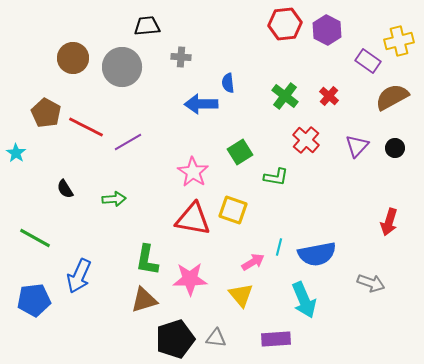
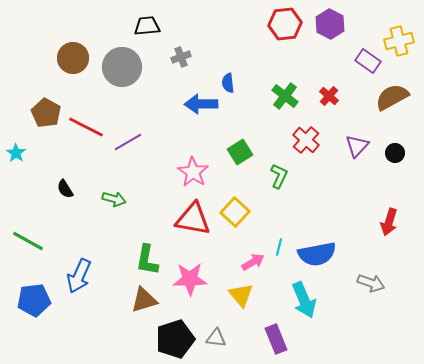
purple hexagon at (327, 30): moved 3 px right, 6 px up
gray cross at (181, 57): rotated 24 degrees counterclockwise
black circle at (395, 148): moved 5 px down
green L-shape at (276, 177): moved 3 px right, 1 px up; rotated 75 degrees counterclockwise
green arrow at (114, 199): rotated 20 degrees clockwise
yellow square at (233, 210): moved 2 px right, 2 px down; rotated 24 degrees clockwise
green line at (35, 238): moved 7 px left, 3 px down
purple rectangle at (276, 339): rotated 72 degrees clockwise
